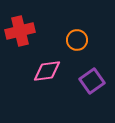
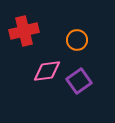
red cross: moved 4 px right
purple square: moved 13 px left
